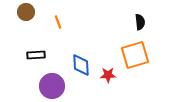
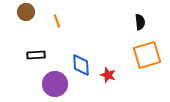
orange line: moved 1 px left, 1 px up
orange square: moved 12 px right
red star: rotated 21 degrees clockwise
purple circle: moved 3 px right, 2 px up
